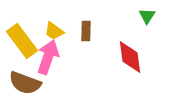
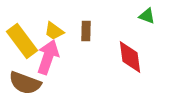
green triangle: rotated 42 degrees counterclockwise
